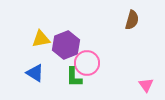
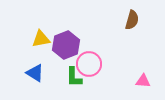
pink circle: moved 2 px right, 1 px down
pink triangle: moved 3 px left, 4 px up; rotated 49 degrees counterclockwise
